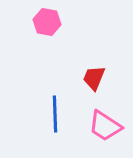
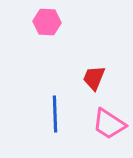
pink hexagon: rotated 8 degrees counterclockwise
pink trapezoid: moved 4 px right, 2 px up
